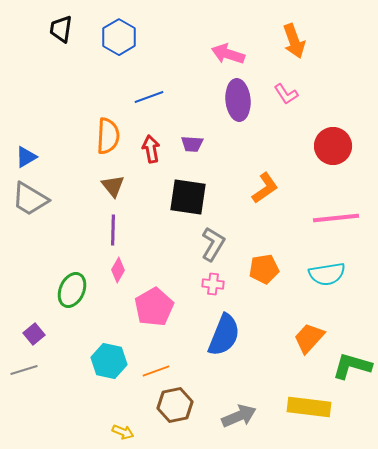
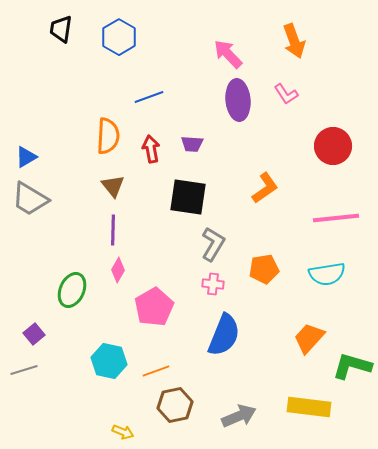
pink arrow: rotated 28 degrees clockwise
